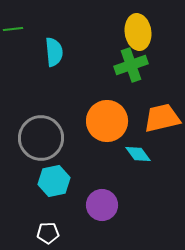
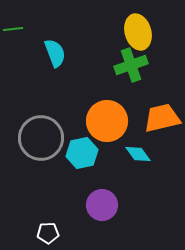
yellow ellipse: rotated 8 degrees counterclockwise
cyan semicircle: moved 1 px right, 1 px down; rotated 16 degrees counterclockwise
cyan hexagon: moved 28 px right, 28 px up
